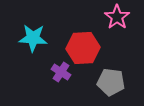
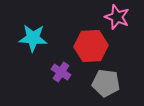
pink star: rotated 15 degrees counterclockwise
red hexagon: moved 8 px right, 2 px up
gray pentagon: moved 5 px left, 1 px down
